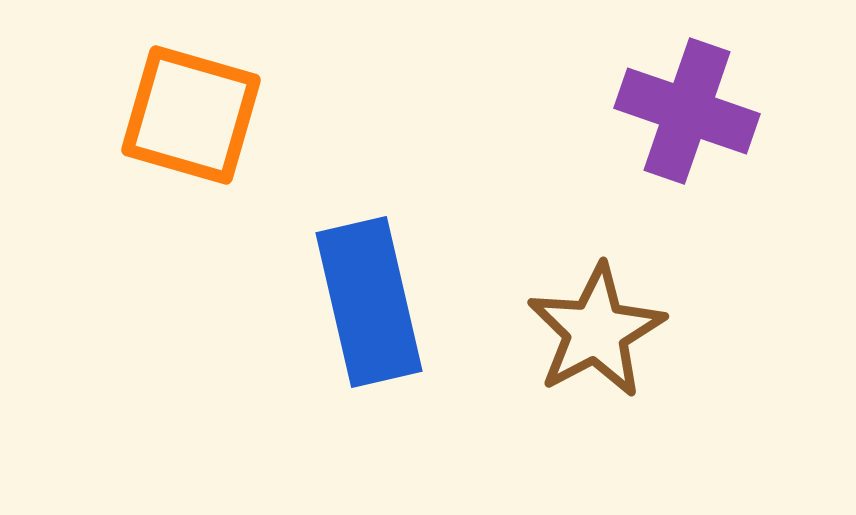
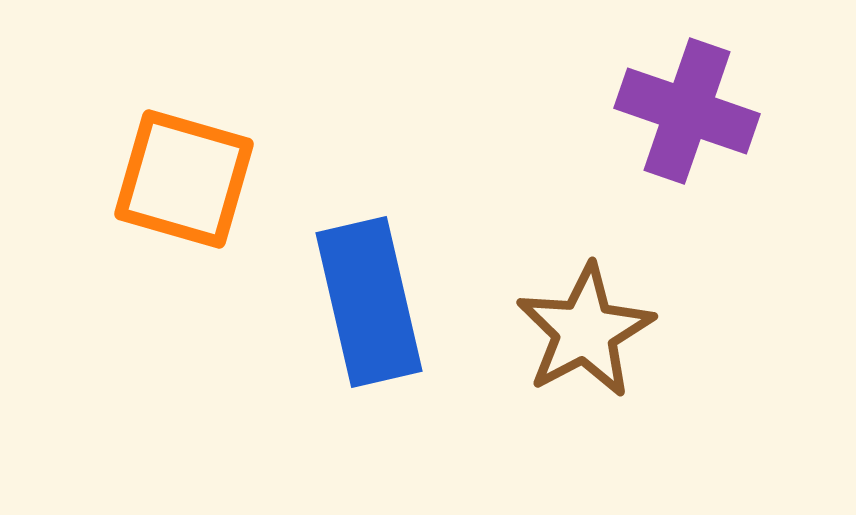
orange square: moved 7 px left, 64 px down
brown star: moved 11 px left
